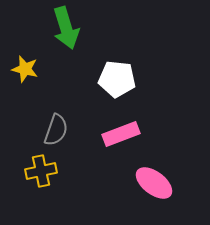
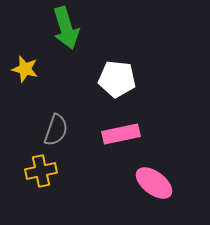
pink rectangle: rotated 9 degrees clockwise
